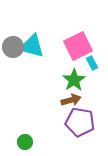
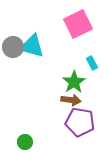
pink square: moved 22 px up
green star: moved 2 px down
brown arrow: rotated 24 degrees clockwise
